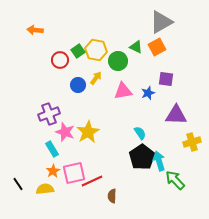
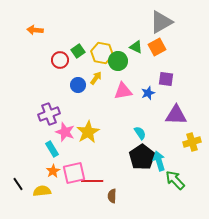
yellow hexagon: moved 6 px right, 3 px down
red line: rotated 25 degrees clockwise
yellow semicircle: moved 3 px left, 2 px down
